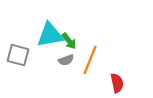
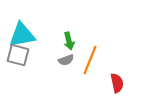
cyan triangle: moved 28 px left
green arrow: rotated 24 degrees clockwise
